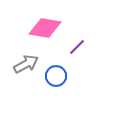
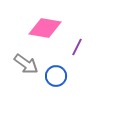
purple line: rotated 18 degrees counterclockwise
gray arrow: rotated 65 degrees clockwise
